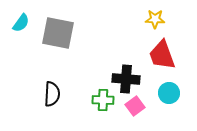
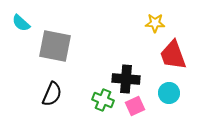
yellow star: moved 4 px down
cyan semicircle: rotated 96 degrees clockwise
gray square: moved 3 px left, 13 px down
red trapezoid: moved 11 px right
black semicircle: rotated 20 degrees clockwise
green cross: rotated 20 degrees clockwise
pink square: rotated 12 degrees clockwise
